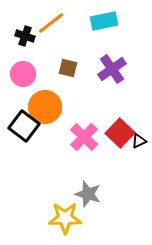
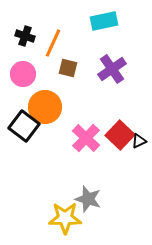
orange line: moved 2 px right, 20 px down; rotated 28 degrees counterclockwise
red square: moved 2 px down
pink cross: moved 2 px right, 1 px down
gray star: moved 5 px down
